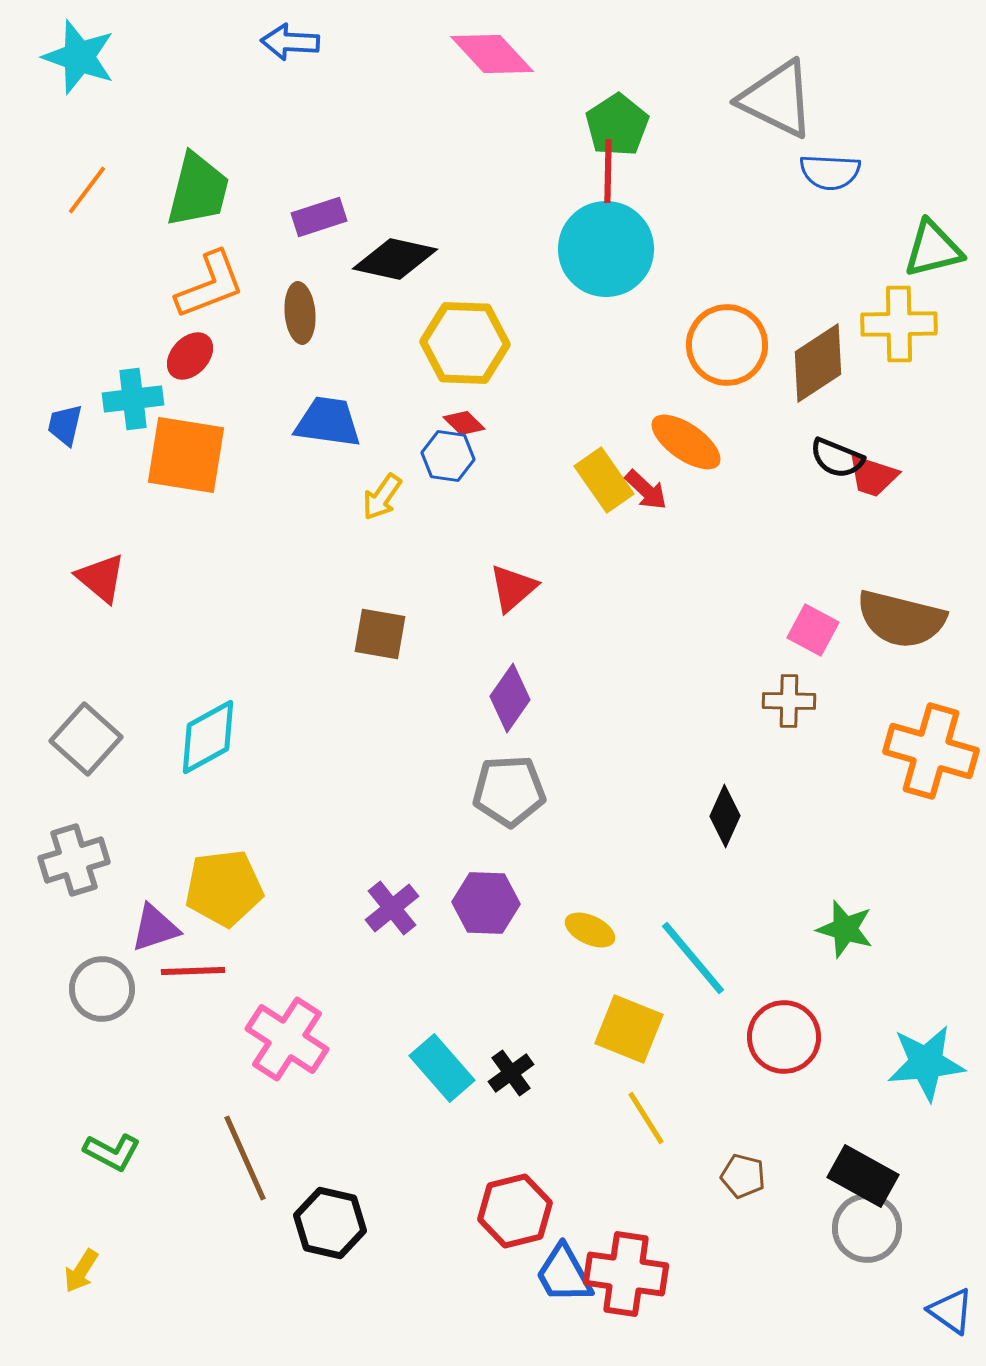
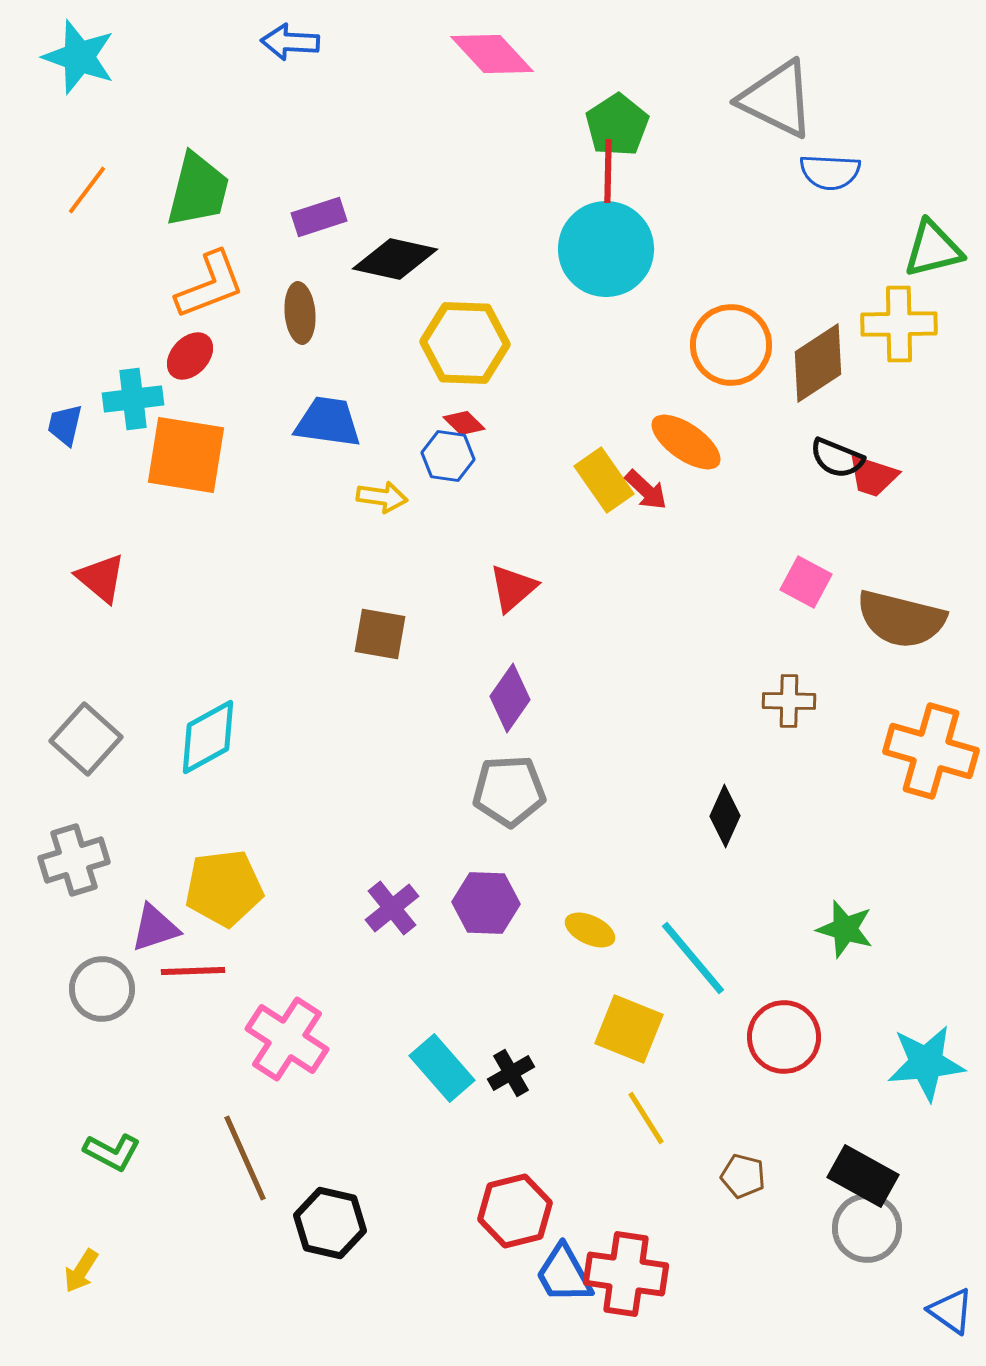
orange circle at (727, 345): moved 4 px right
yellow arrow at (382, 497): rotated 117 degrees counterclockwise
pink square at (813, 630): moved 7 px left, 48 px up
black cross at (511, 1073): rotated 6 degrees clockwise
